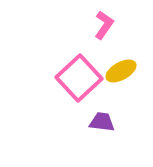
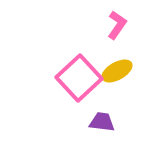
pink L-shape: moved 13 px right
yellow ellipse: moved 4 px left
